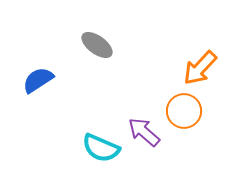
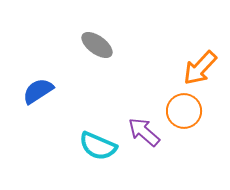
blue semicircle: moved 11 px down
cyan semicircle: moved 3 px left, 2 px up
